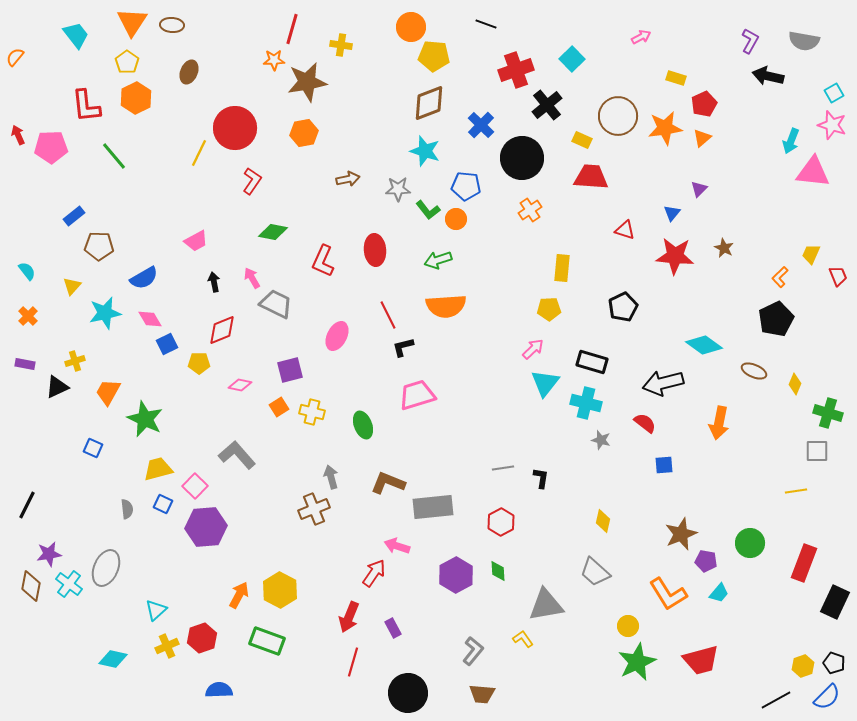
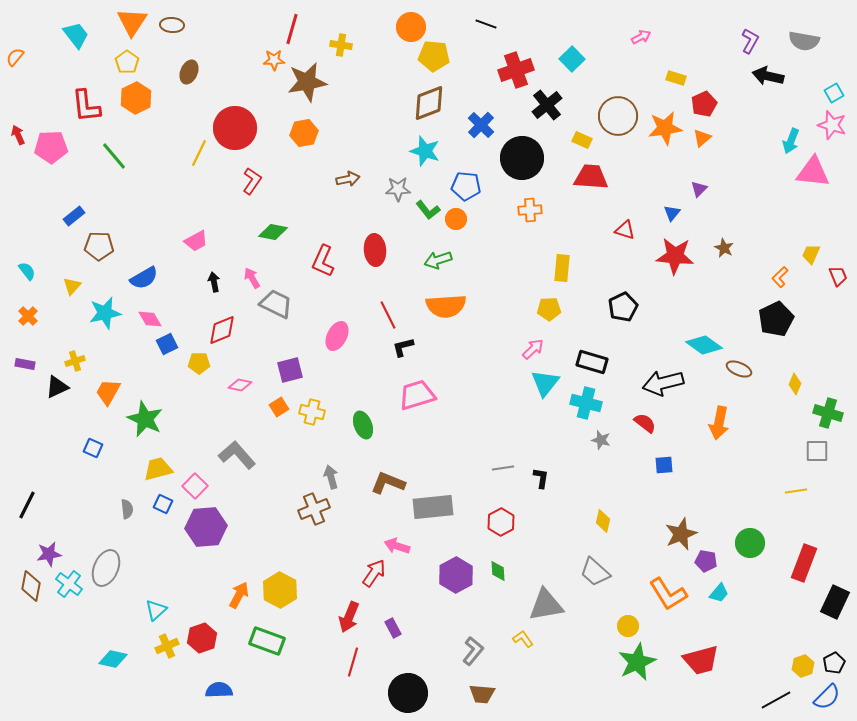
orange cross at (530, 210): rotated 30 degrees clockwise
brown ellipse at (754, 371): moved 15 px left, 2 px up
black pentagon at (834, 663): rotated 25 degrees clockwise
